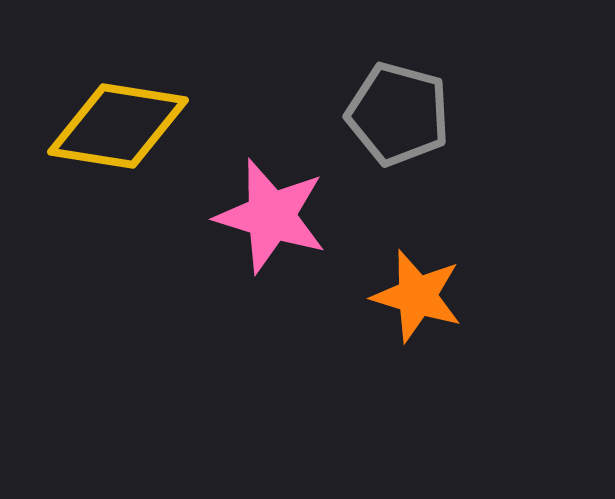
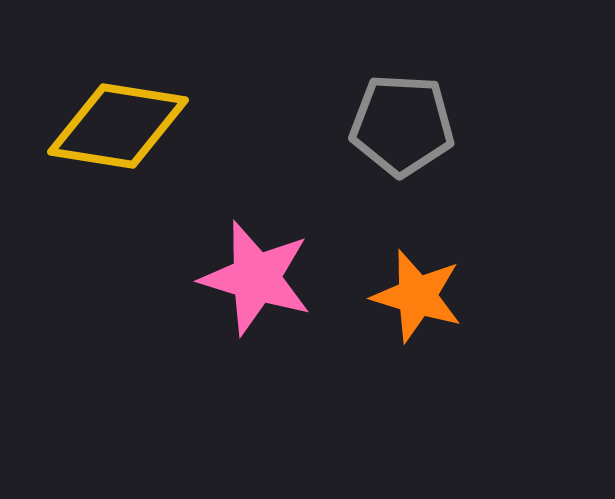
gray pentagon: moved 4 px right, 11 px down; rotated 12 degrees counterclockwise
pink star: moved 15 px left, 62 px down
